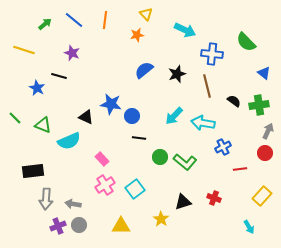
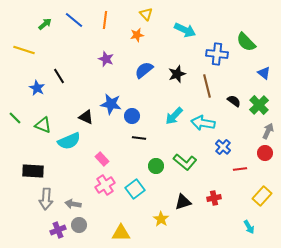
purple star at (72, 53): moved 34 px right, 6 px down
blue cross at (212, 54): moved 5 px right
black line at (59, 76): rotated 42 degrees clockwise
green cross at (259, 105): rotated 36 degrees counterclockwise
blue cross at (223, 147): rotated 21 degrees counterclockwise
green circle at (160, 157): moved 4 px left, 9 px down
black rectangle at (33, 171): rotated 10 degrees clockwise
red cross at (214, 198): rotated 32 degrees counterclockwise
purple cross at (58, 226): moved 4 px down
yellow triangle at (121, 226): moved 7 px down
